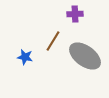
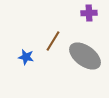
purple cross: moved 14 px right, 1 px up
blue star: moved 1 px right
